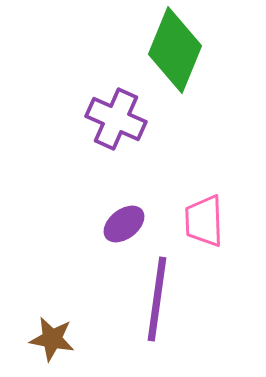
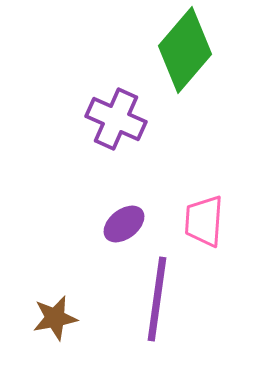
green diamond: moved 10 px right; rotated 18 degrees clockwise
pink trapezoid: rotated 6 degrees clockwise
brown star: moved 3 px right, 21 px up; rotated 21 degrees counterclockwise
